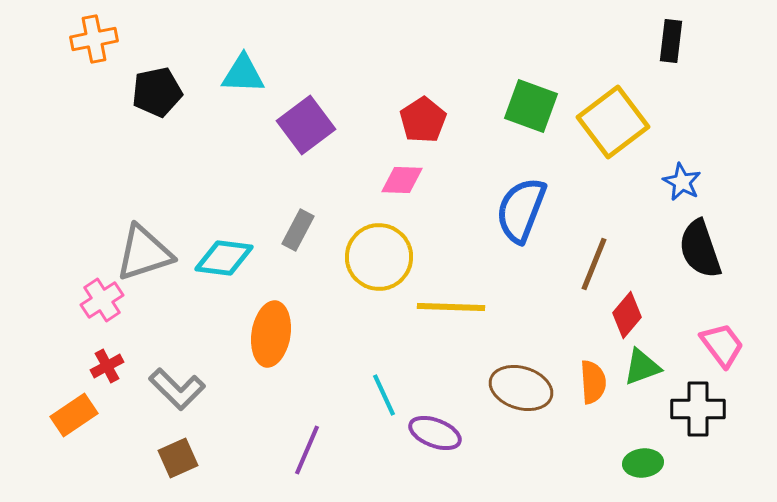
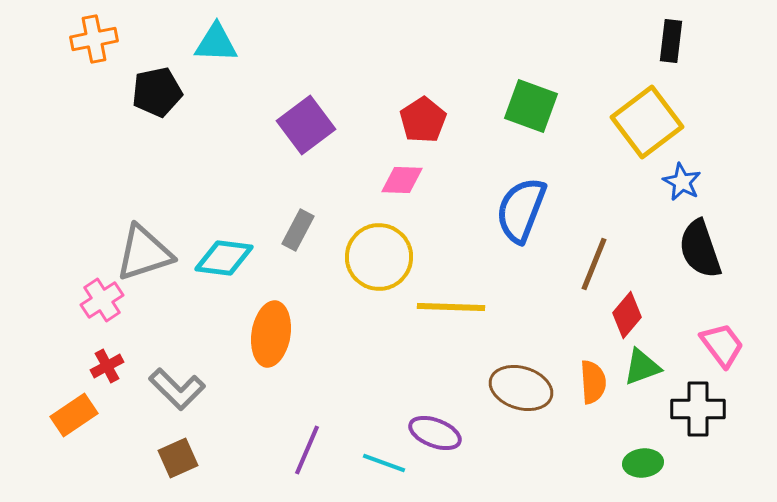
cyan triangle: moved 27 px left, 31 px up
yellow square: moved 34 px right
cyan line: moved 68 px down; rotated 45 degrees counterclockwise
